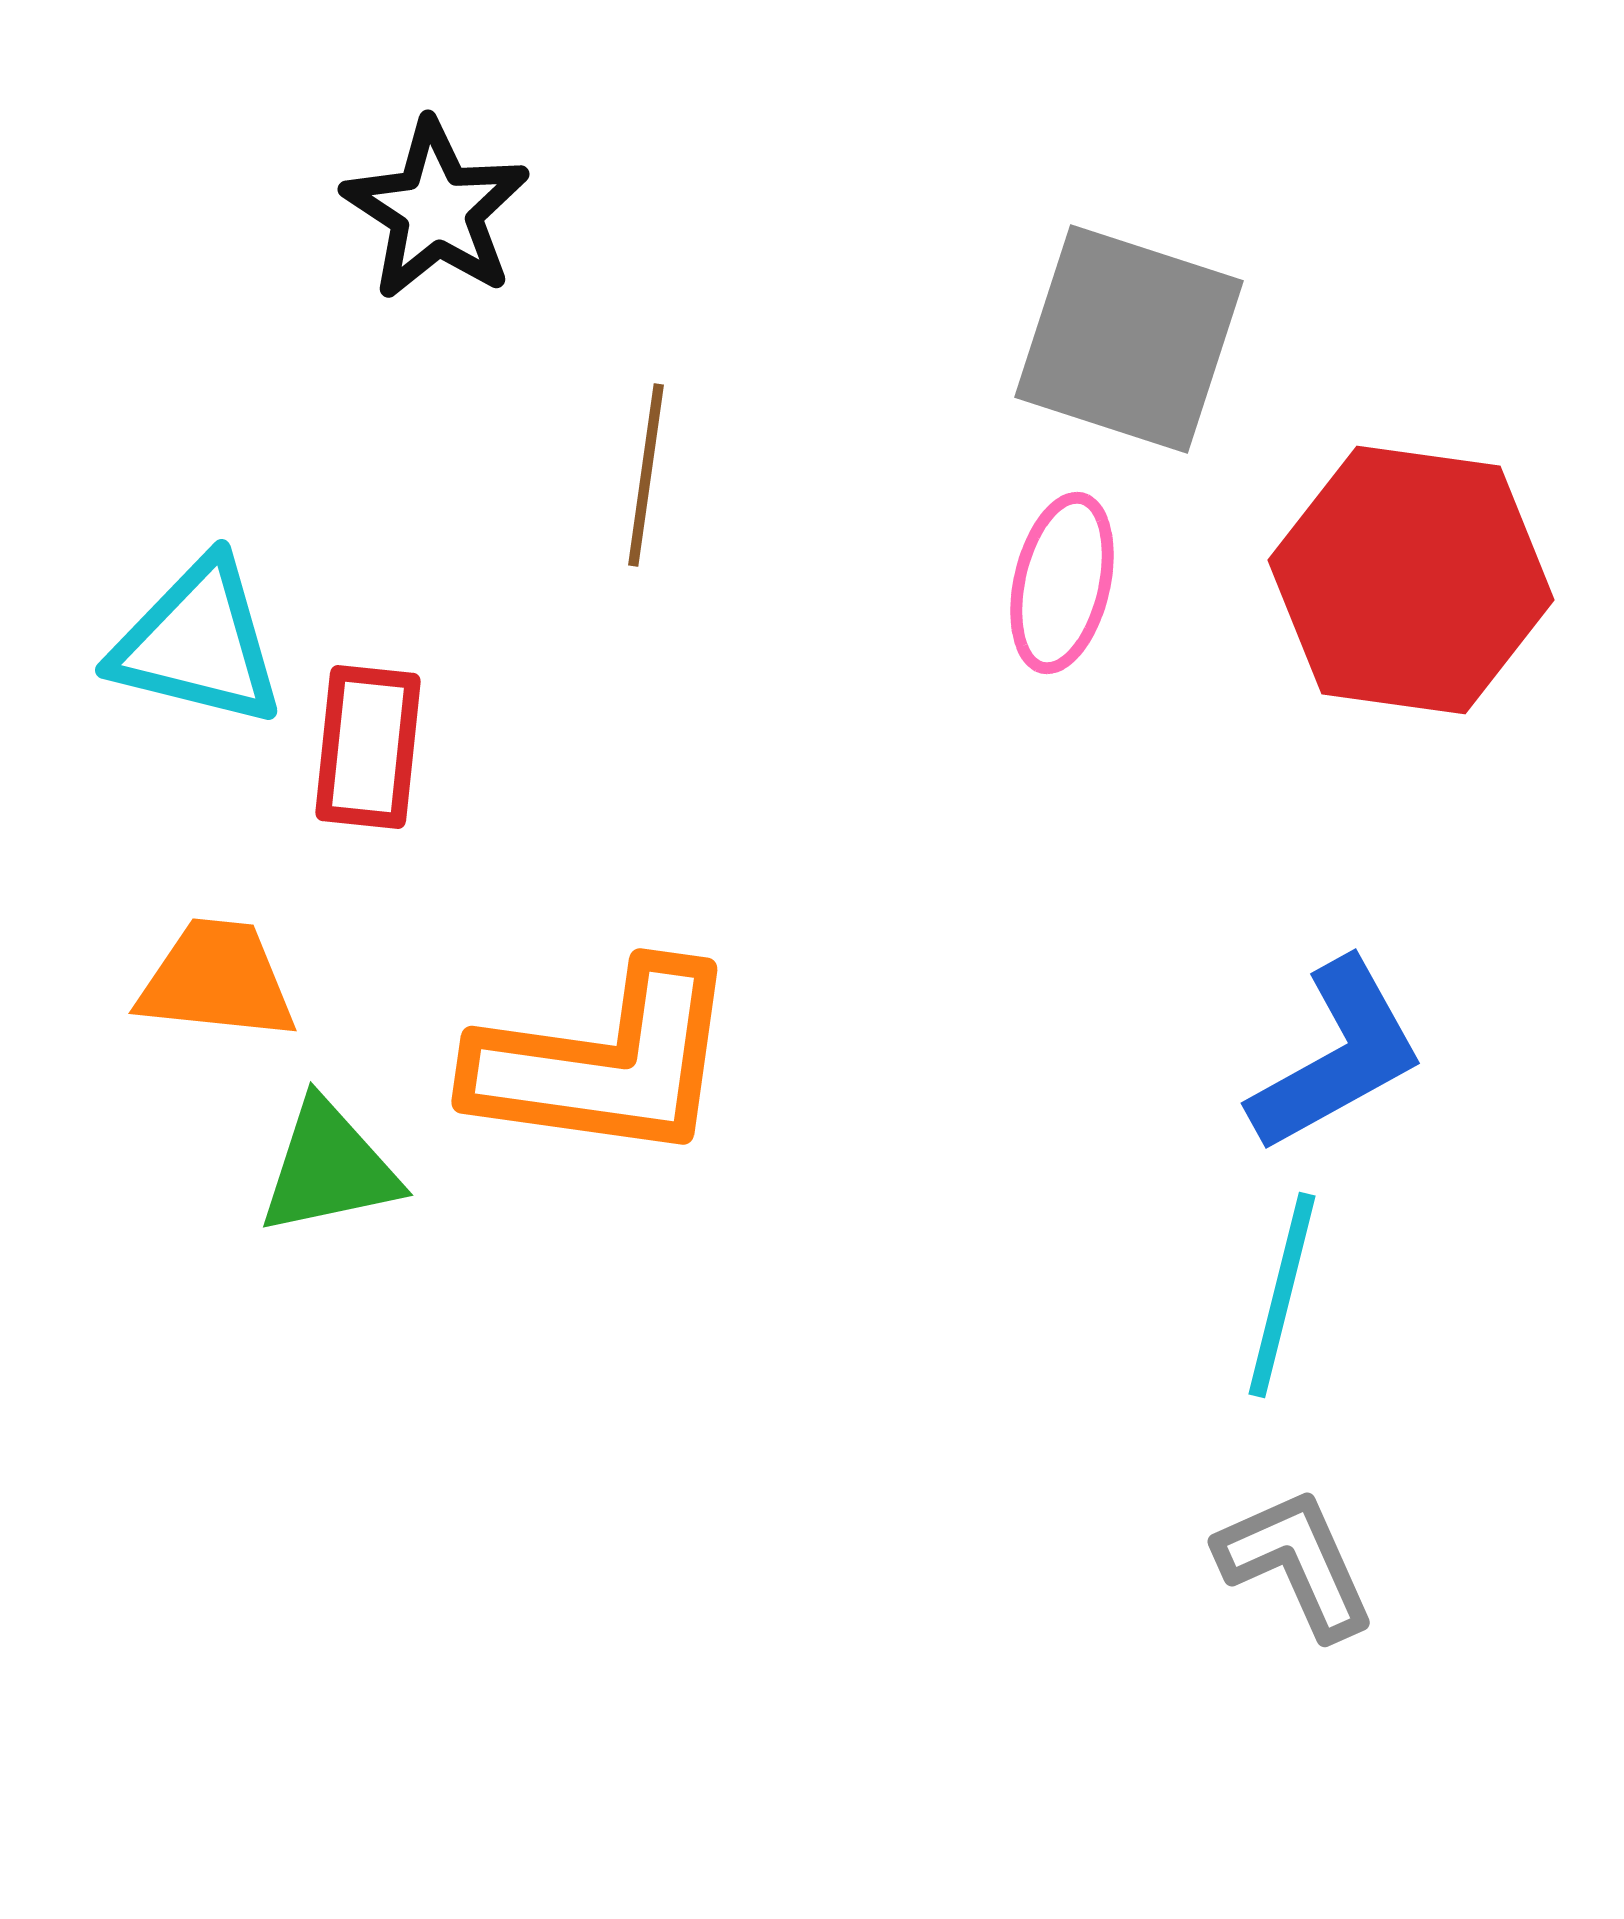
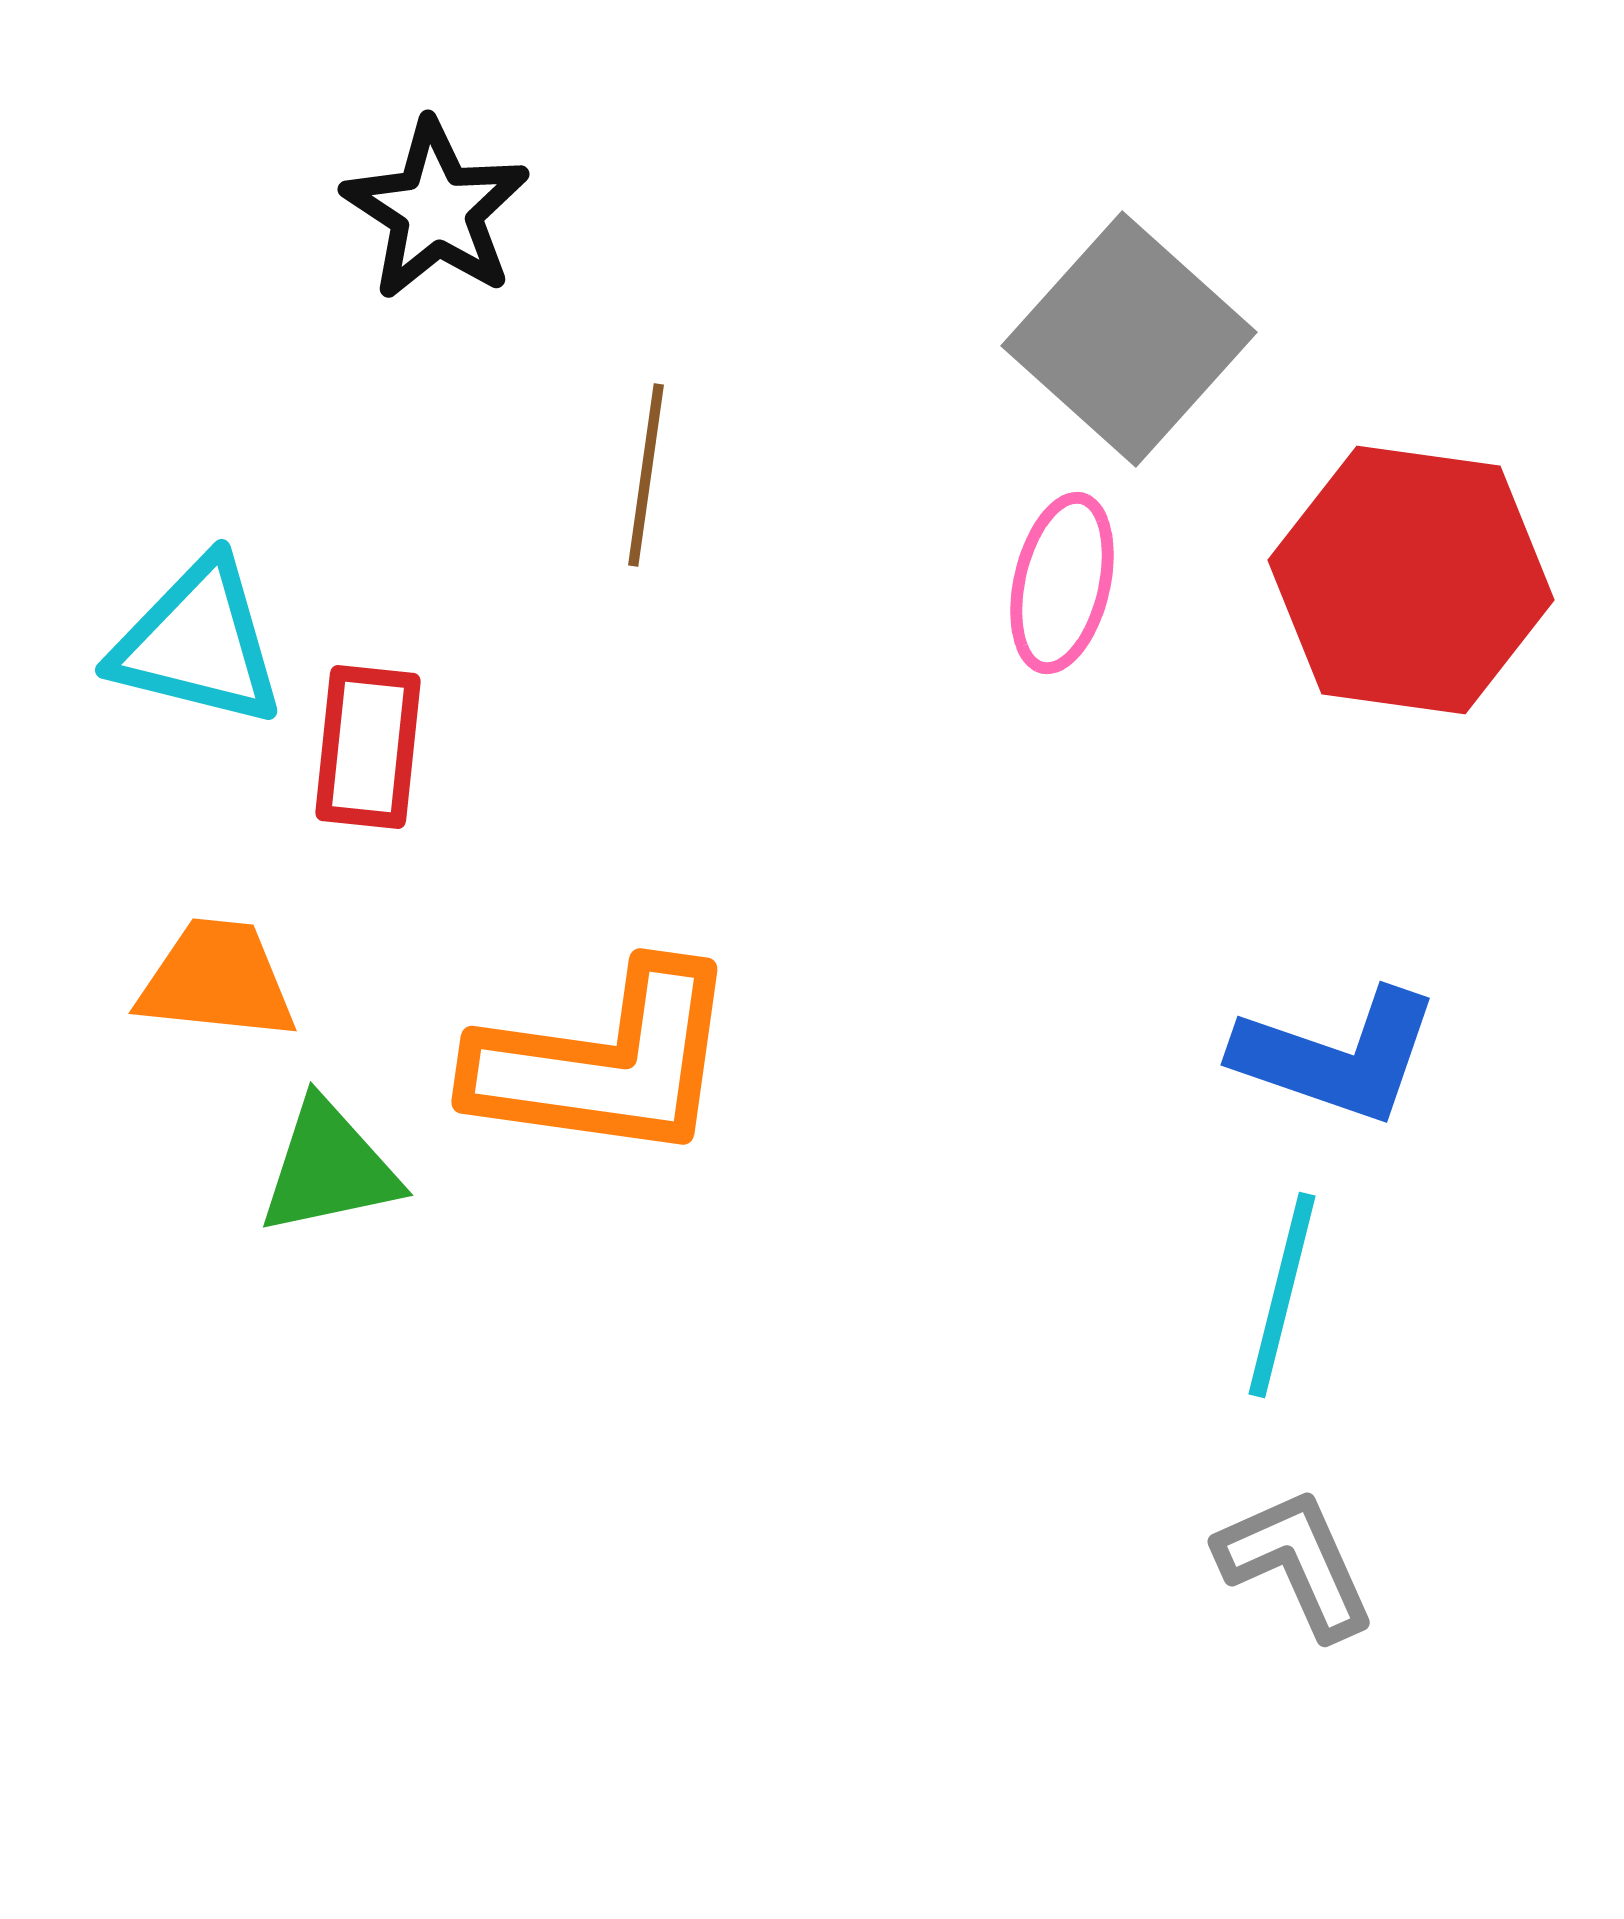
gray square: rotated 24 degrees clockwise
blue L-shape: rotated 48 degrees clockwise
